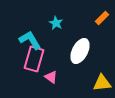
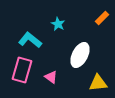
cyan star: moved 2 px right, 1 px down
cyan L-shape: rotated 20 degrees counterclockwise
white ellipse: moved 4 px down
pink rectangle: moved 12 px left, 11 px down
yellow triangle: moved 4 px left
